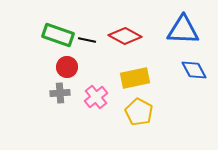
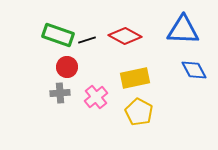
black line: rotated 30 degrees counterclockwise
